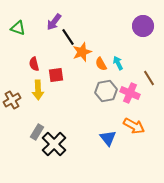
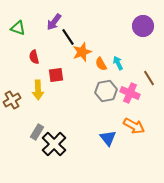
red semicircle: moved 7 px up
